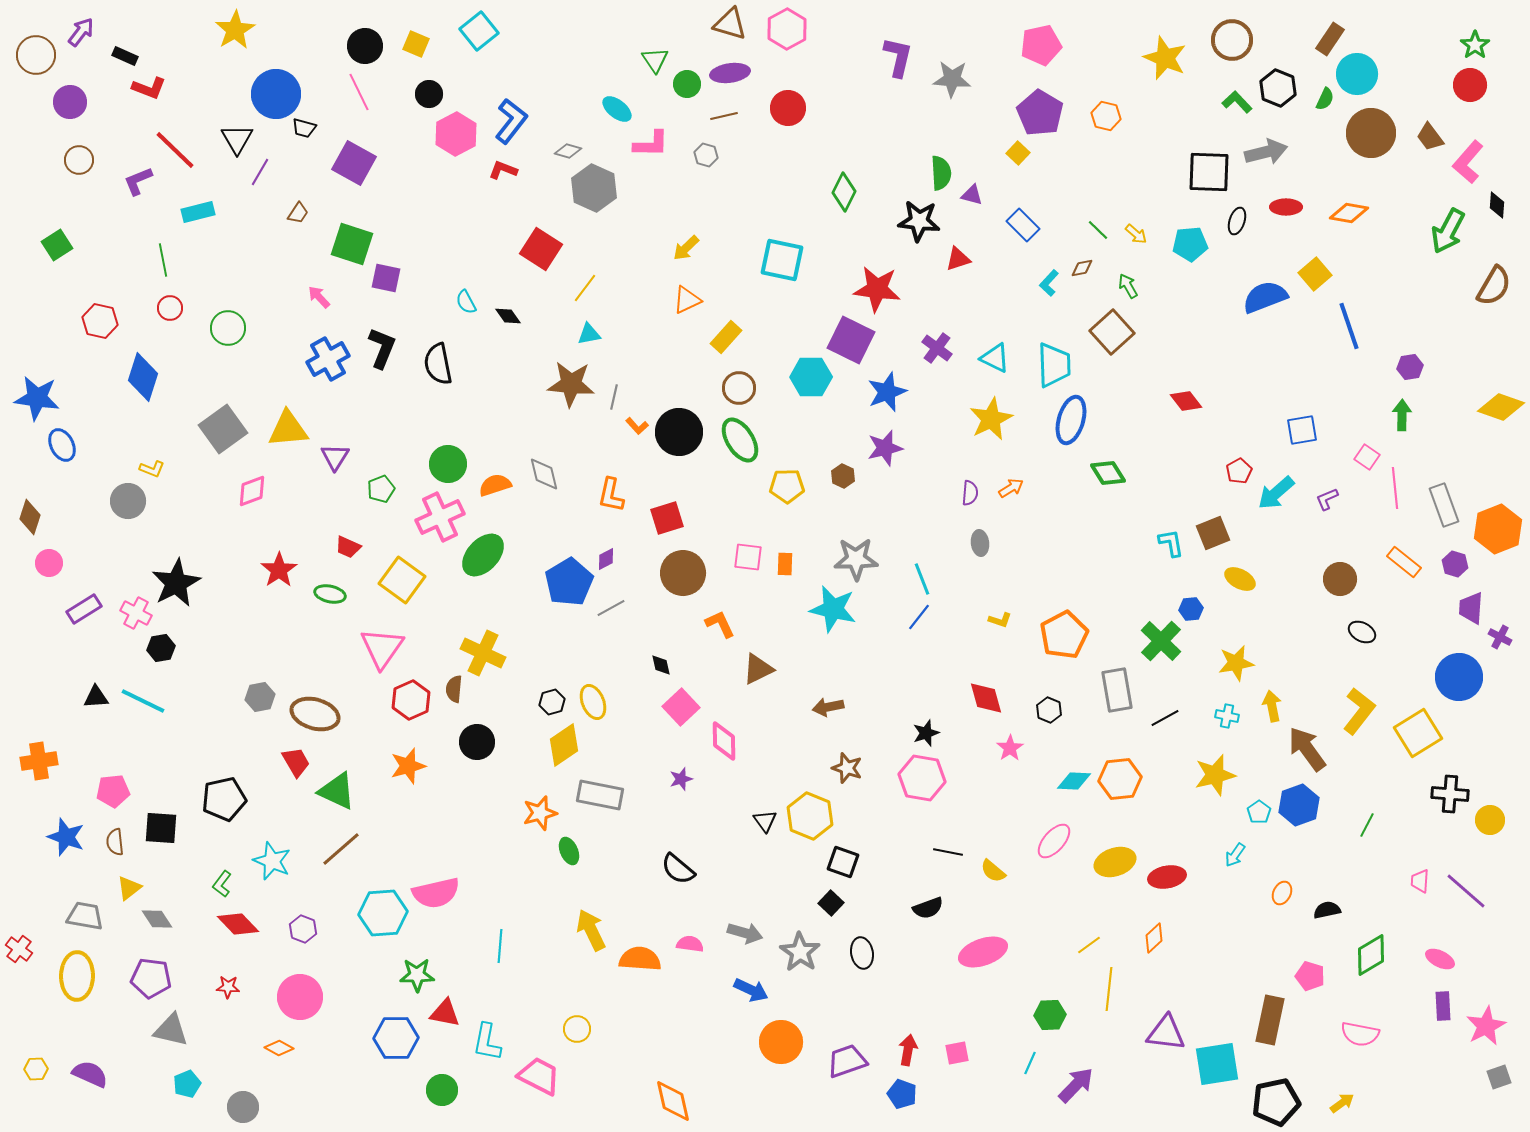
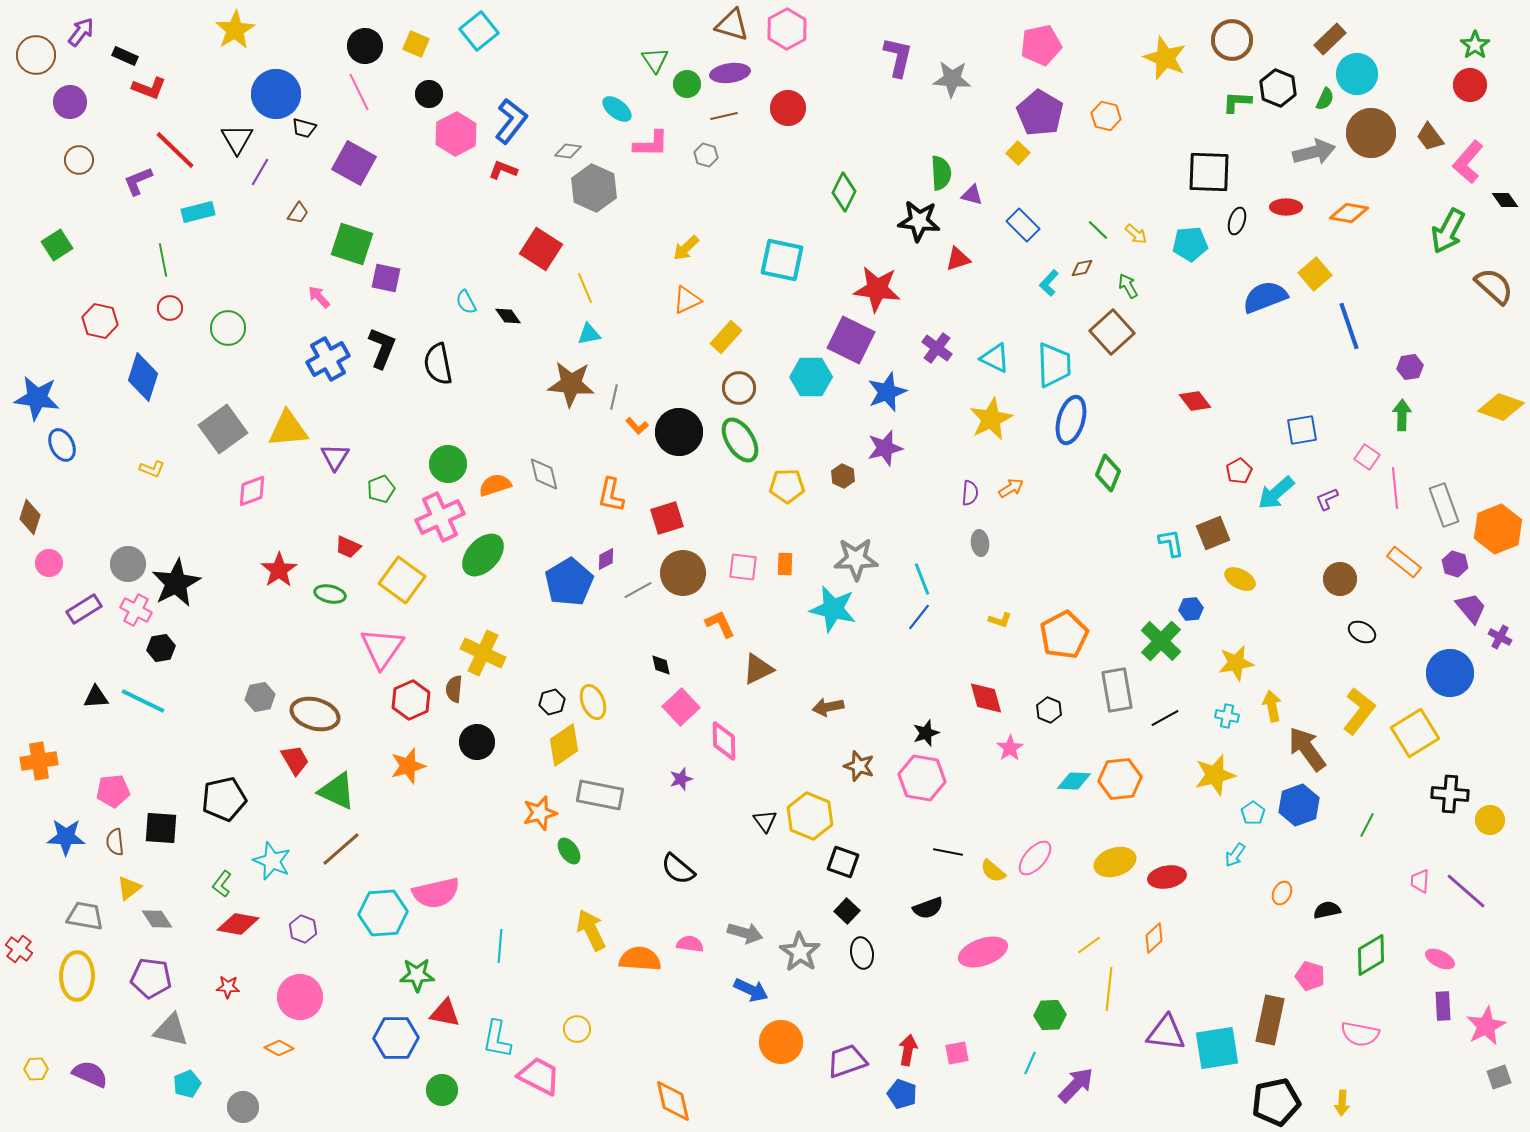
brown triangle at (730, 24): moved 2 px right, 1 px down
brown rectangle at (1330, 39): rotated 12 degrees clockwise
green L-shape at (1237, 102): rotated 44 degrees counterclockwise
gray diamond at (568, 151): rotated 8 degrees counterclockwise
gray arrow at (1266, 152): moved 48 px right
black diamond at (1497, 205): moved 8 px right, 5 px up; rotated 40 degrees counterclockwise
brown semicircle at (1494, 286): rotated 78 degrees counterclockwise
yellow line at (585, 288): rotated 60 degrees counterclockwise
red diamond at (1186, 401): moved 9 px right
green diamond at (1108, 473): rotated 54 degrees clockwise
gray circle at (128, 501): moved 63 px down
pink square at (748, 557): moved 5 px left, 10 px down
gray line at (611, 608): moved 27 px right, 18 px up
purple trapezoid at (1471, 608): rotated 136 degrees clockwise
pink cross at (136, 613): moved 3 px up
blue circle at (1459, 677): moved 9 px left, 4 px up
yellow square at (1418, 733): moved 3 px left
red trapezoid at (296, 762): moved 1 px left, 2 px up
brown star at (847, 768): moved 12 px right, 2 px up
cyan pentagon at (1259, 812): moved 6 px left, 1 px down
blue star at (66, 837): rotated 18 degrees counterclockwise
pink ellipse at (1054, 841): moved 19 px left, 17 px down
green ellipse at (569, 851): rotated 12 degrees counterclockwise
black square at (831, 903): moved 16 px right, 8 px down
red diamond at (238, 924): rotated 36 degrees counterclockwise
cyan L-shape at (487, 1042): moved 10 px right, 3 px up
cyan square at (1217, 1064): moved 16 px up
yellow arrow at (1342, 1103): rotated 130 degrees clockwise
